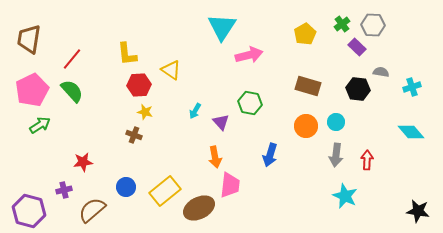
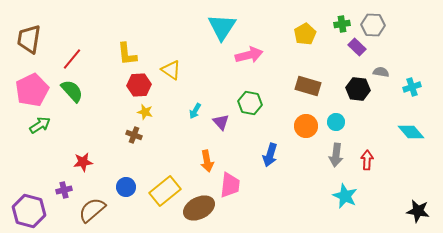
green cross: rotated 28 degrees clockwise
orange arrow: moved 8 px left, 4 px down
